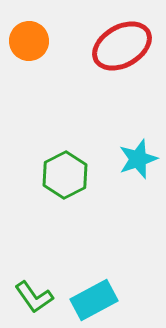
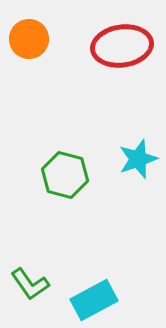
orange circle: moved 2 px up
red ellipse: rotated 22 degrees clockwise
green hexagon: rotated 18 degrees counterclockwise
green L-shape: moved 4 px left, 13 px up
